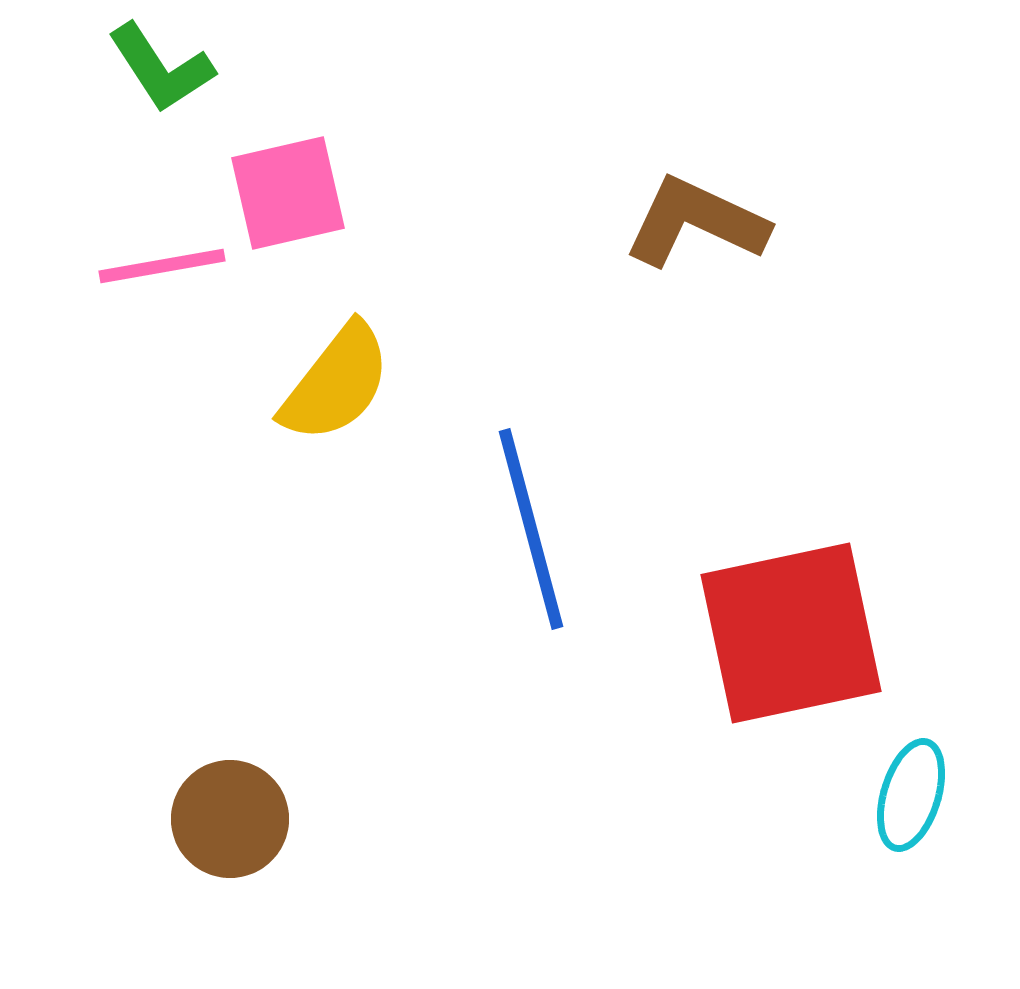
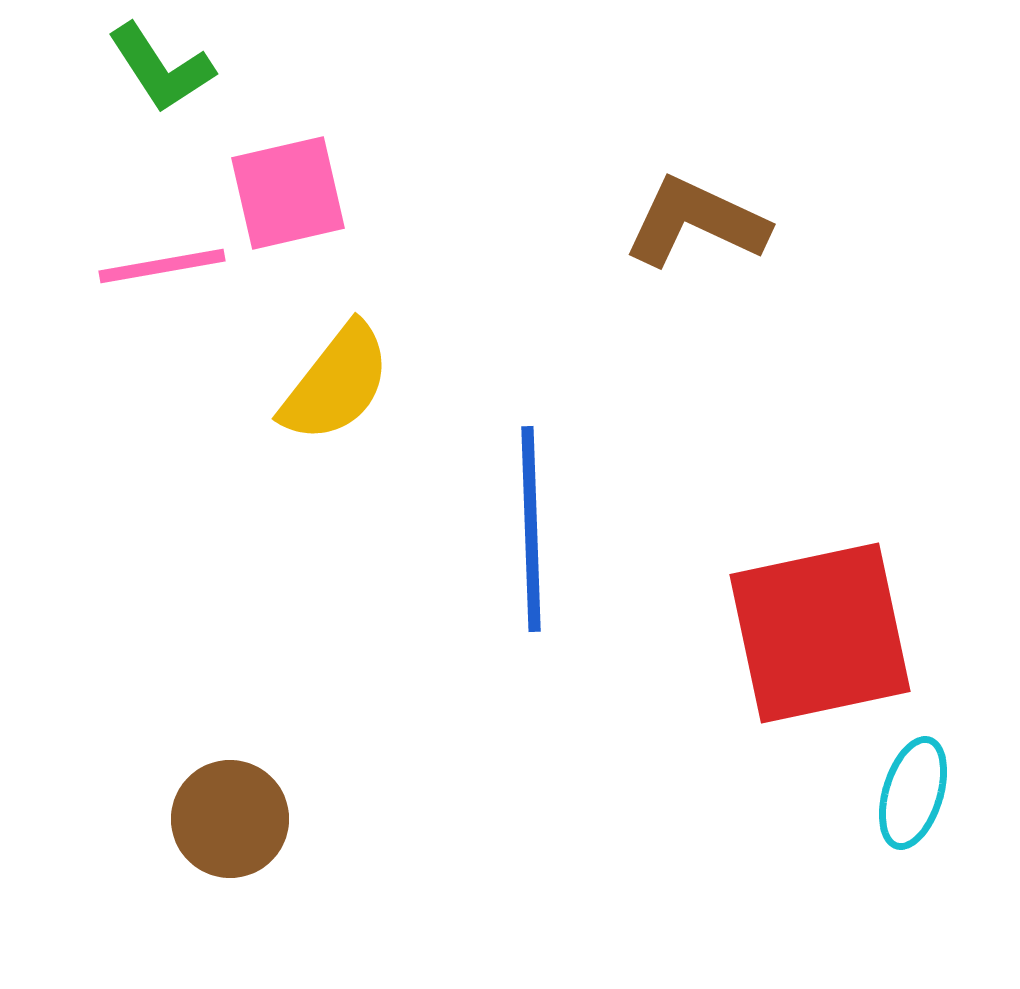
blue line: rotated 13 degrees clockwise
red square: moved 29 px right
cyan ellipse: moved 2 px right, 2 px up
